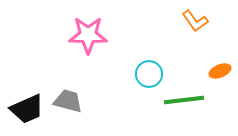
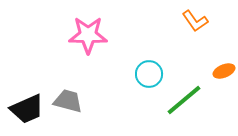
orange ellipse: moved 4 px right
green line: rotated 33 degrees counterclockwise
